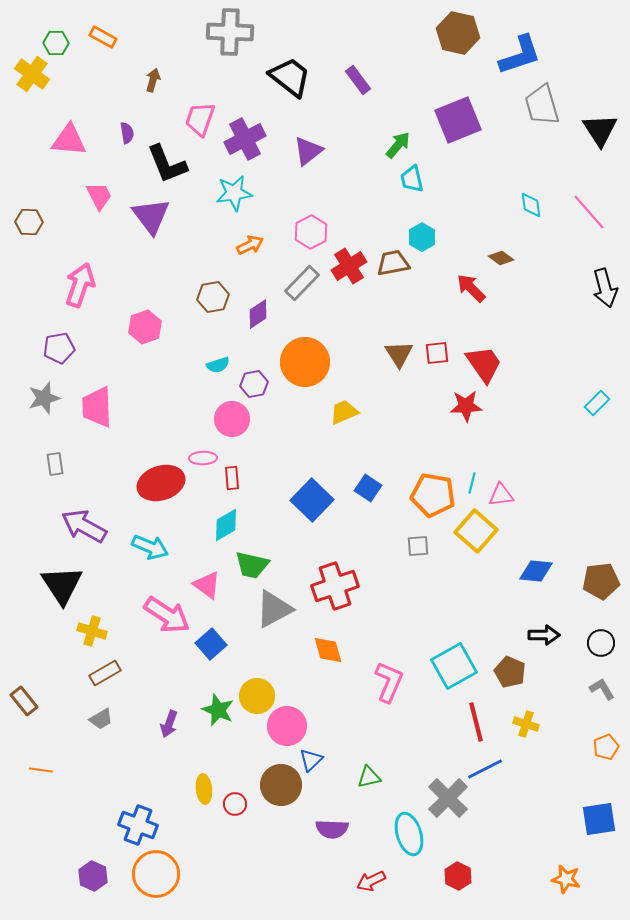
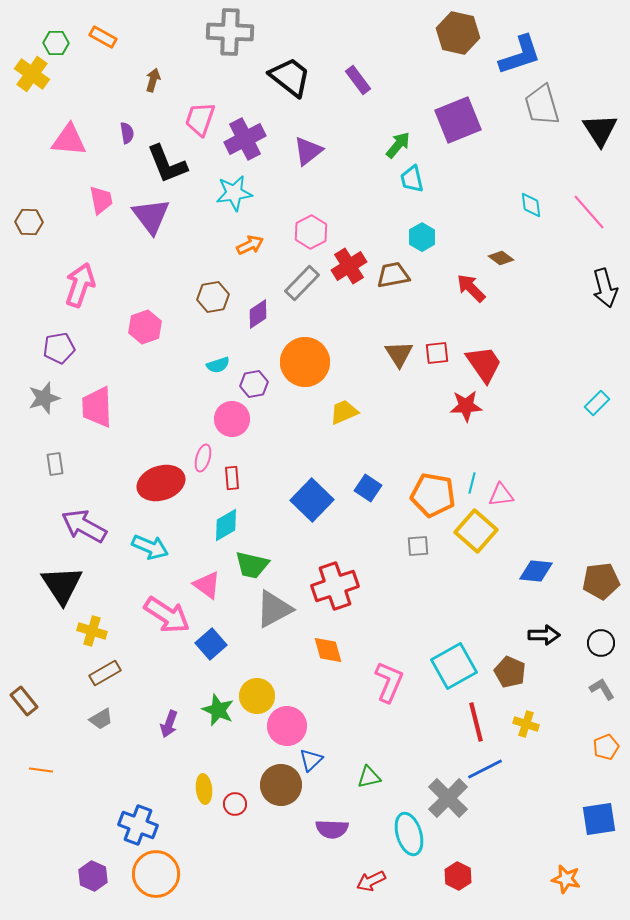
pink trapezoid at (99, 196): moved 2 px right, 4 px down; rotated 16 degrees clockwise
brown trapezoid at (393, 263): moved 12 px down
pink ellipse at (203, 458): rotated 72 degrees counterclockwise
